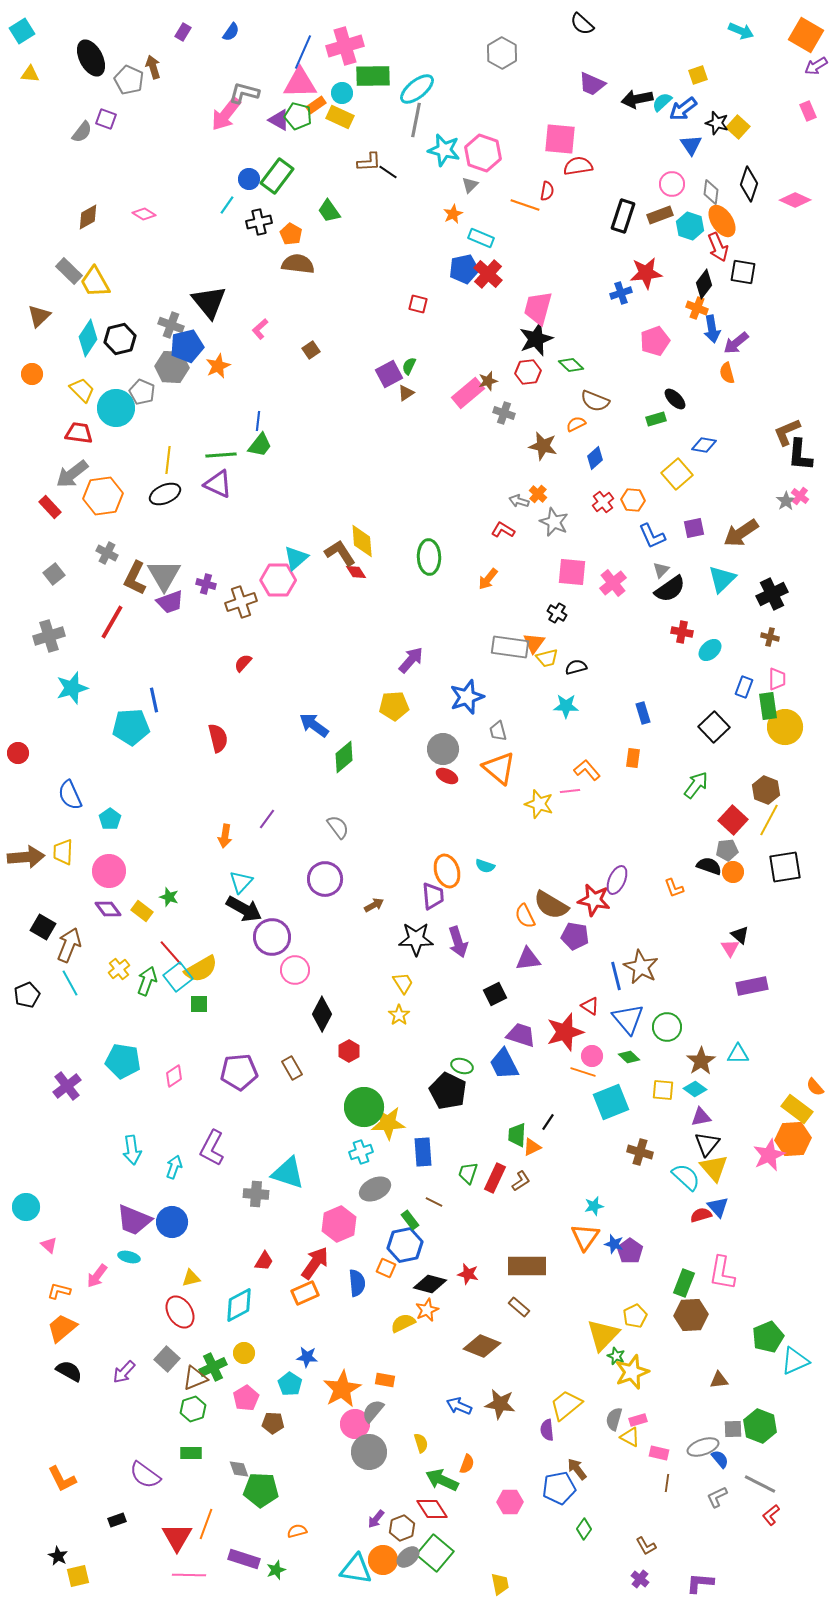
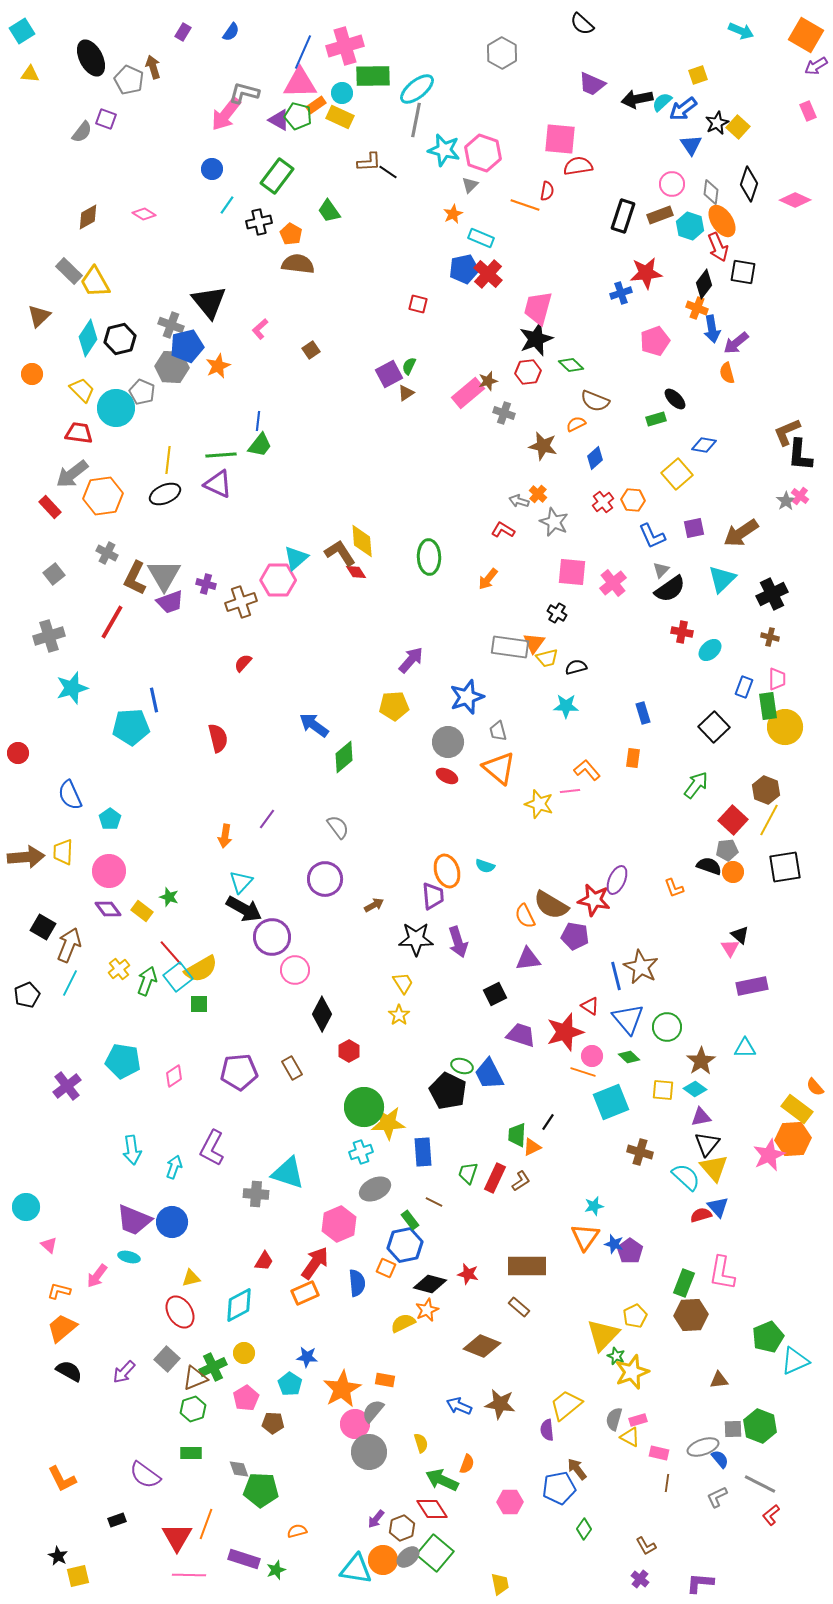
black star at (717, 123): rotated 30 degrees clockwise
blue circle at (249, 179): moved 37 px left, 10 px up
gray circle at (443, 749): moved 5 px right, 7 px up
cyan line at (70, 983): rotated 56 degrees clockwise
cyan triangle at (738, 1054): moved 7 px right, 6 px up
blue trapezoid at (504, 1064): moved 15 px left, 10 px down
